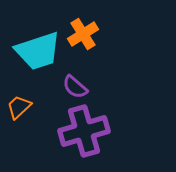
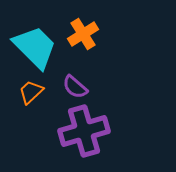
cyan trapezoid: moved 3 px left, 4 px up; rotated 117 degrees counterclockwise
orange trapezoid: moved 12 px right, 15 px up
